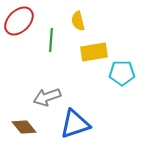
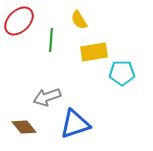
yellow semicircle: moved 1 px right, 1 px up; rotated 18 degrees counterclockwise
